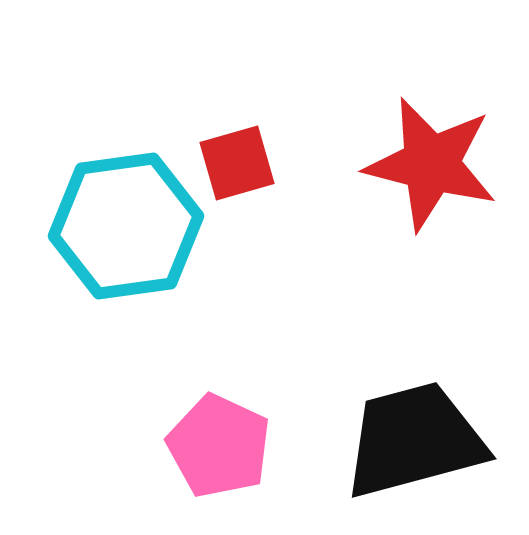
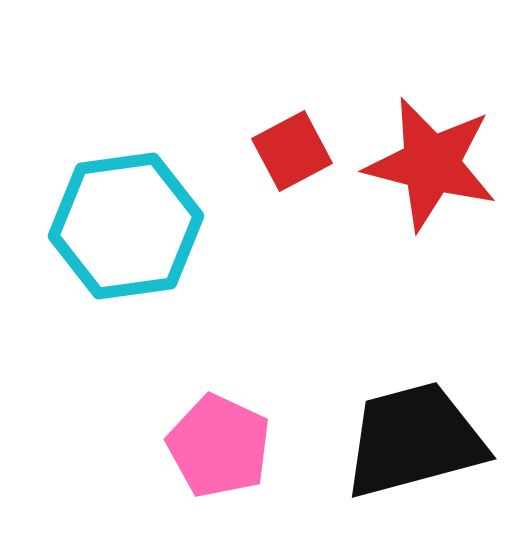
red square: moved 55 px right, 12 px up; rotated 12 degrees counterclockwise
